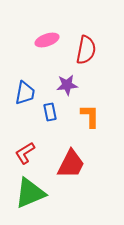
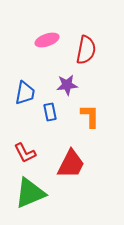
red L-shape: rotated 85 degrees counterclockwise
